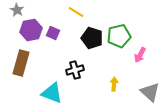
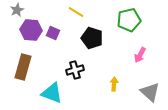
gray star: rotated 16 degrees clockwise
purple hexagon: rotated 15 degrees clockwise
green pentagon: moved 10 px right, 16 px up
brown rectangle: moved 2 px right, 4 px down
